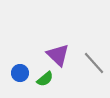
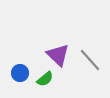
gray line: moved 4 px left, 3 px up
